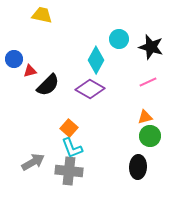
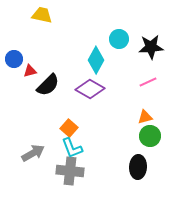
black star: rotated 20 degrees counterclockwise
gray arrow: moved 9 px up
gray cross: moved 1 px right
